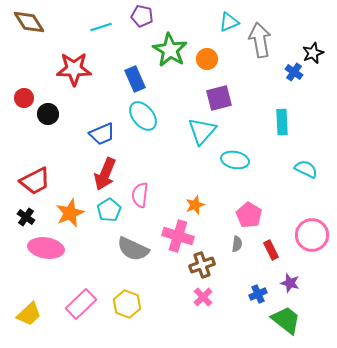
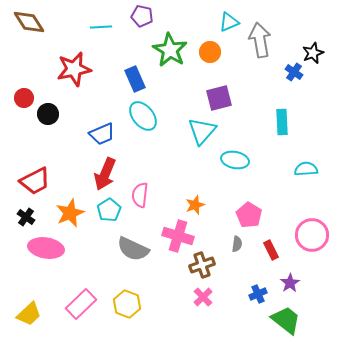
cyan line at (101, 27): rotated 15 degrees clockwise
orange circle at (207, 59): moved 3 px right, 7 px up
red star at (74, 69): rotated 12 degrees counterclockwise
cyan semicircle at (306, 169): rotated 30 degrees counterclockwise
purple star at (290, 283): rotated 24 degrees clockwise
